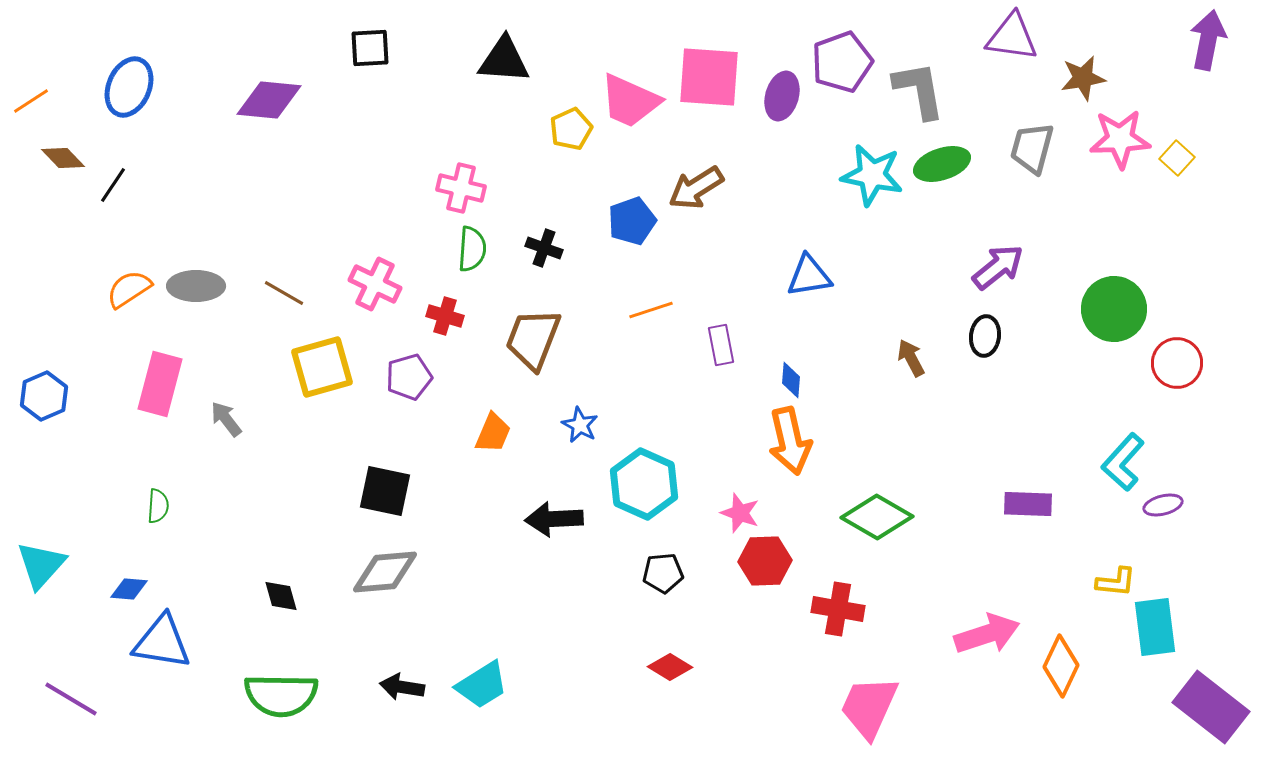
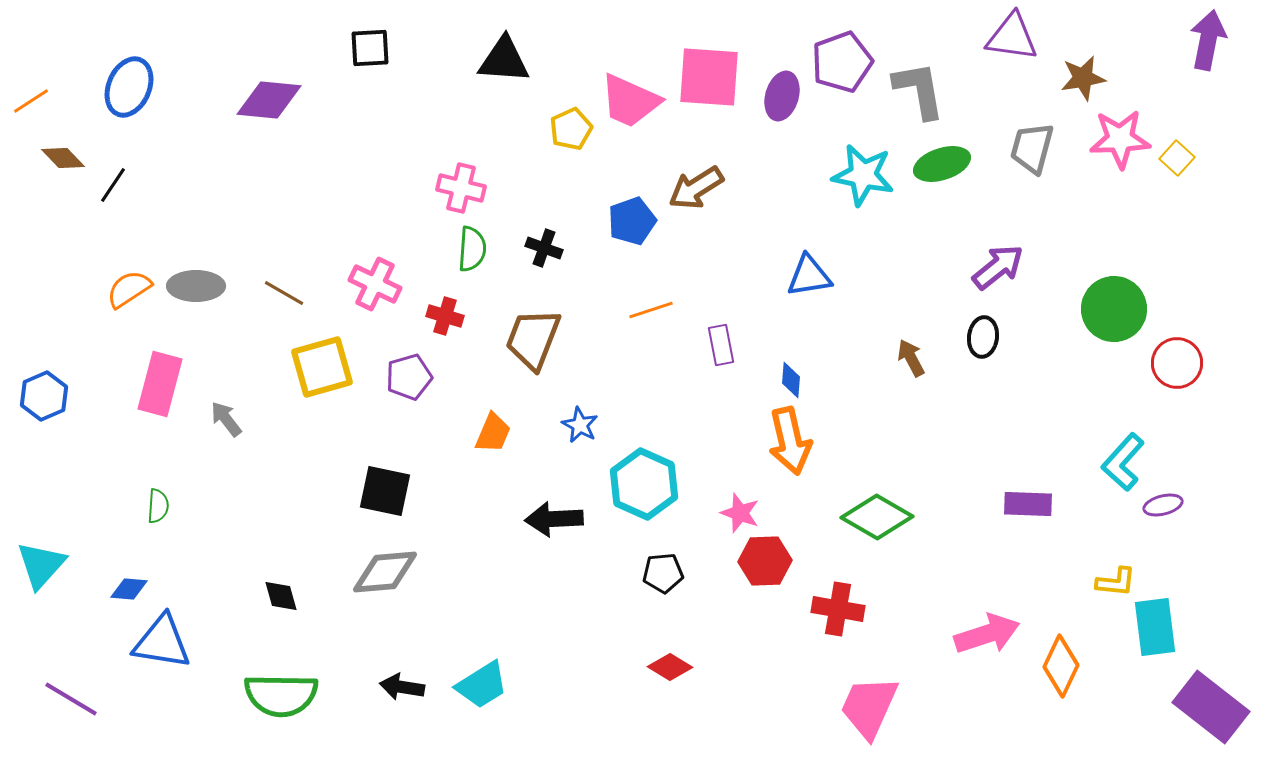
cyan star at (872, 175): moved 9 px left
black ellipse at (985, 336): moved 2 px left, 1 px down
